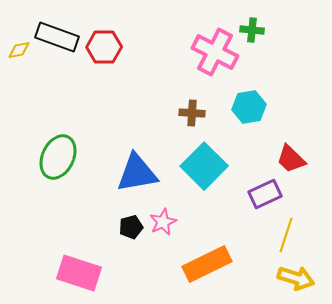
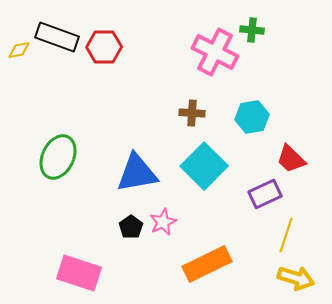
cyan hexagon: moved 3 px right, 10 px down
black pentagon: rotated 20 degrees counterclockwise
